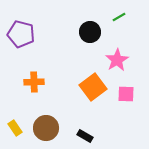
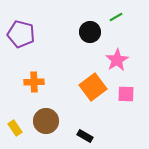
green line: moved 3 px left
brown circle: moved 7 px up
